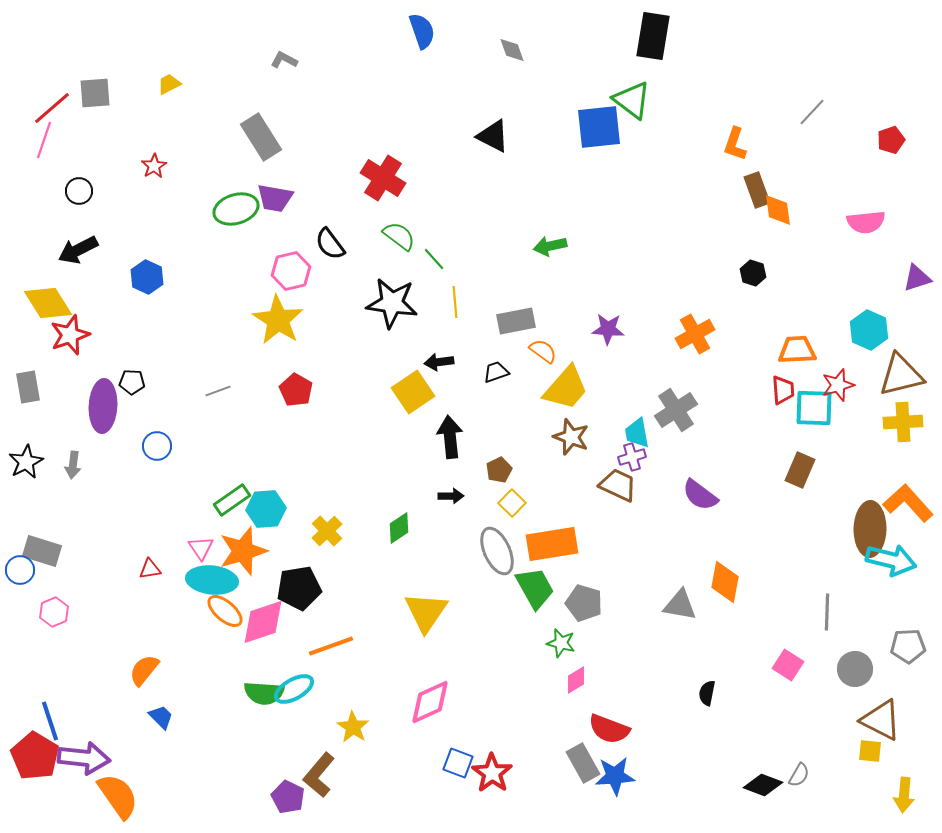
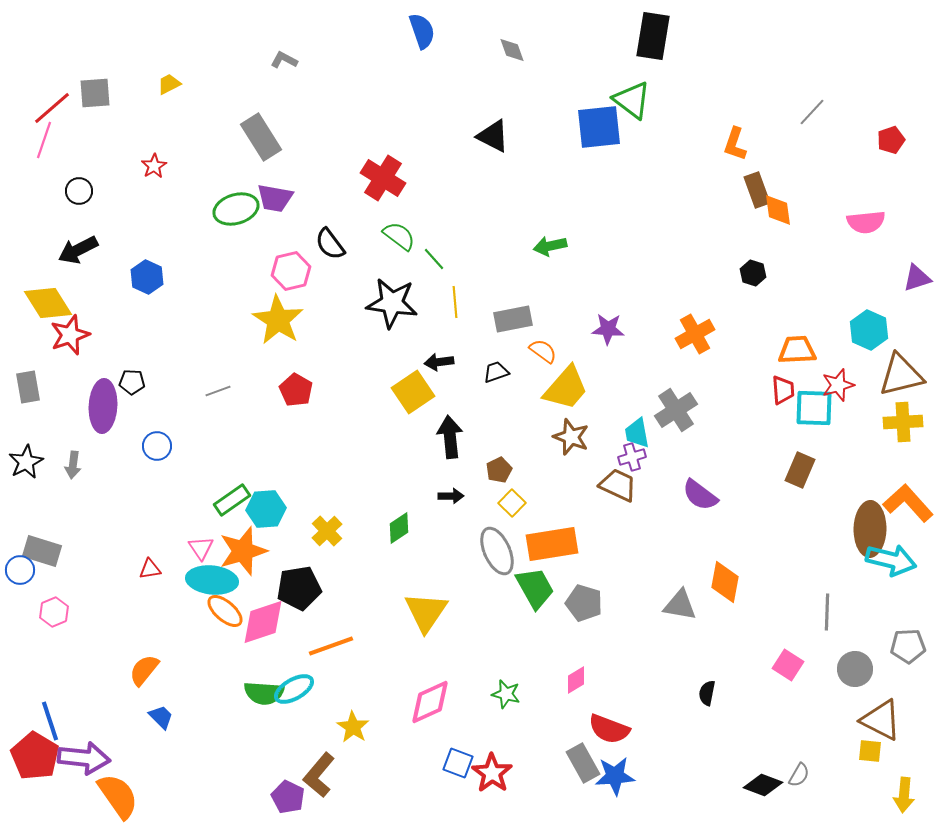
gray rectangle at (516, 321): moved 3 px left, 2 px up
green star at (561, 643): moved 55 px left, 51 px down
